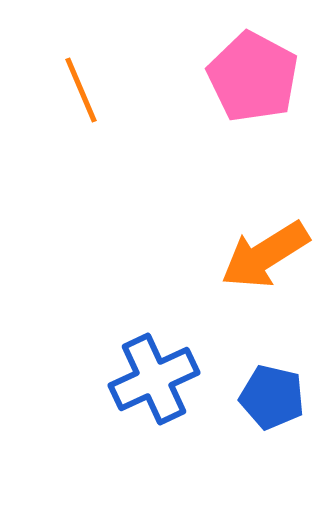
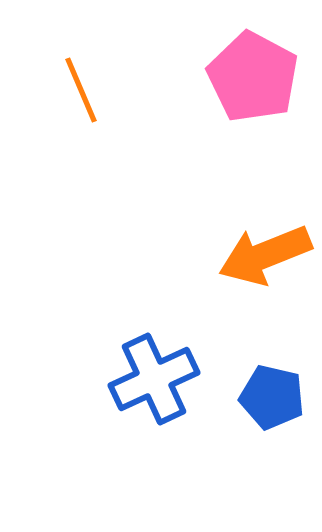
orange arrow: rotated 10 degrees clockwise
